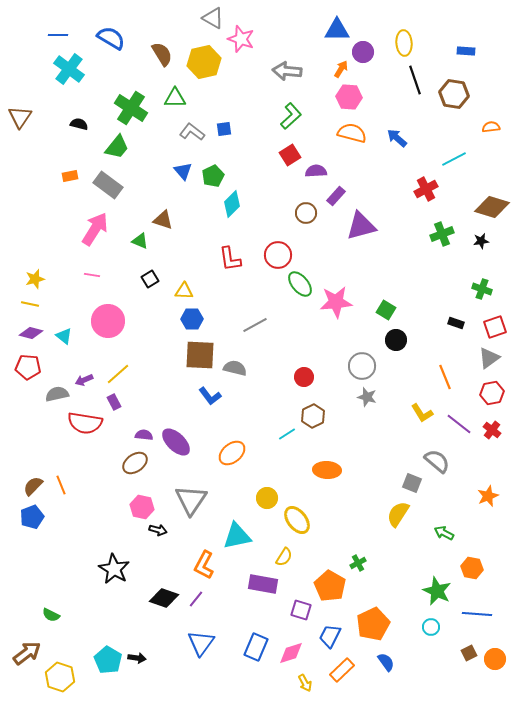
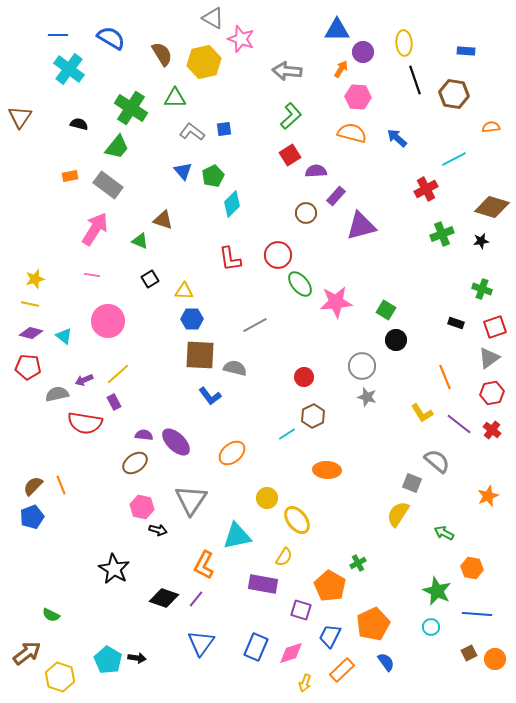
pink hexagon at (349, 97): moved 9 px right
yellow arrow at (305, 683): rotated 48 degrees clockwise
